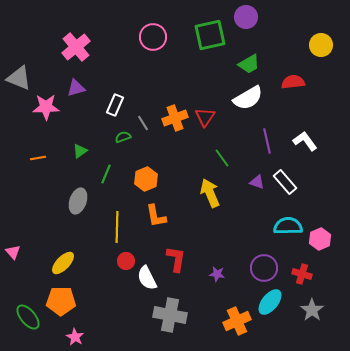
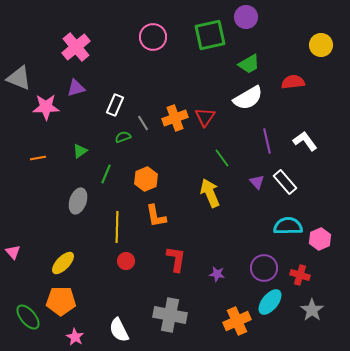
purple triangle at (257, 182): rotated 28 degrees clockwise
red cross at (302, 274): moved 2 px left, 1 px down
white semicircle at (147, 278): moved 28 px left, 52 px down
